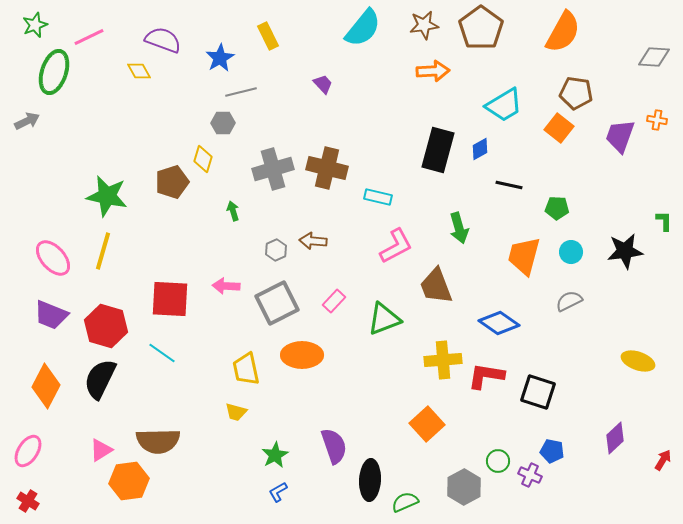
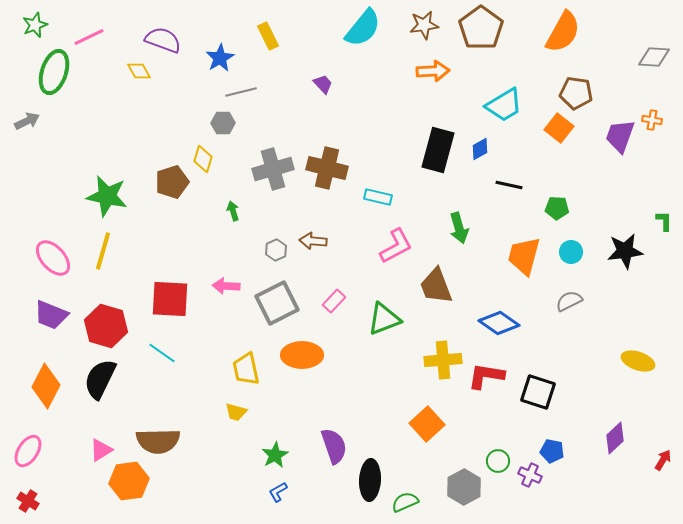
orange cross at (657, 120): moved 5 px left
